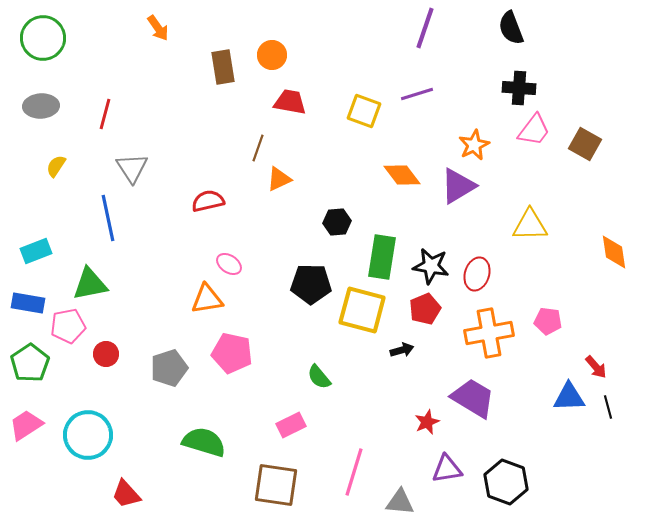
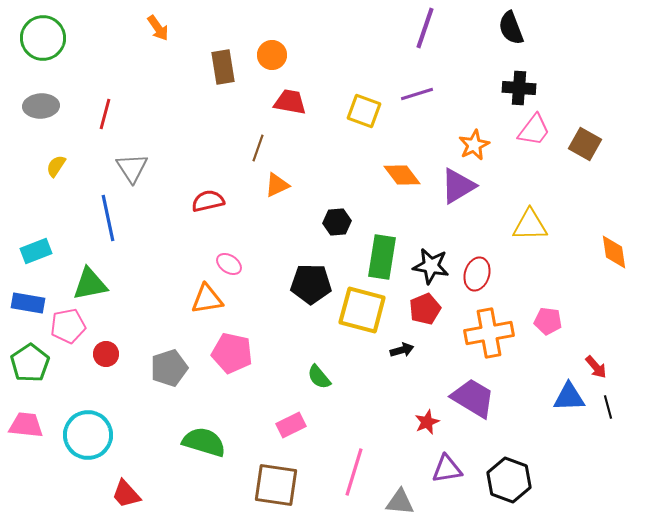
orange triangle at (279, 179): moved 2 px left, 6 px down
pink trapezoid at (26, 425): rotated 39 degrees clockwise
black hexagon at (506, 482): moved 3 px right, 2 px up
